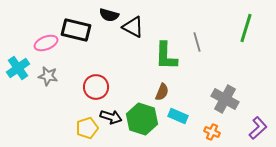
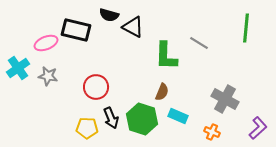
green line: rotated 12 degrees counterclockwise
gray line: moved 2 px right, 1 px down; rotated 42 degrees counterclockwise
black arrow: moved 1 px down; rotated 50 degrees clockwise
yellow pentagon: rotated 20 degrees clockwise
